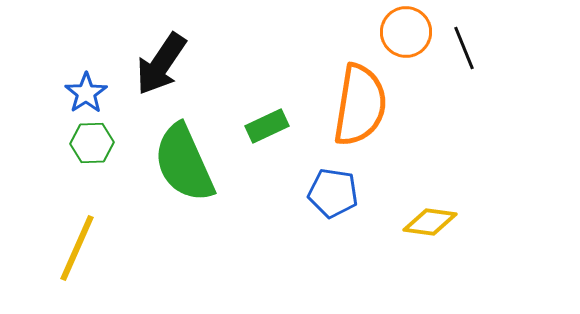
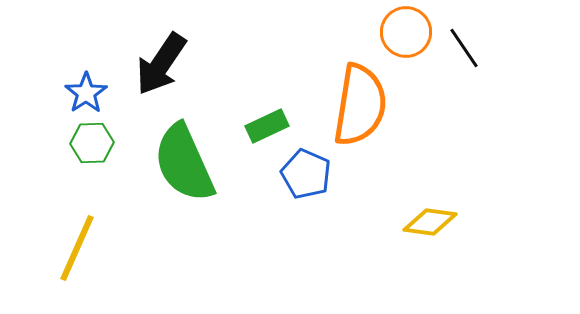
black line: rotated 12 degrees counterclockwise
blue pentagon: moved 27 px left, 19 px up; rotated 15 degrees clockwise
